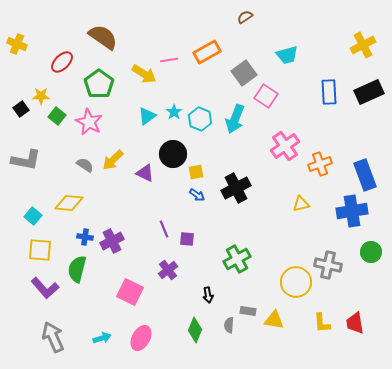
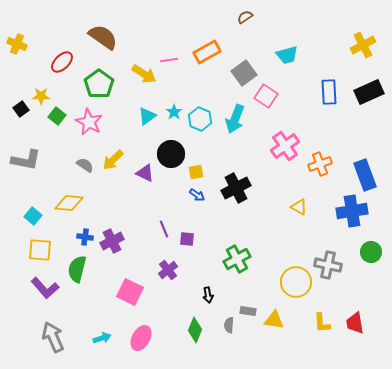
black circle at (173, 154): moved 2 px left
yellow triangle at (301, 204): moved 2 px left, 3 px down; rotated 42 degrees clockwise
